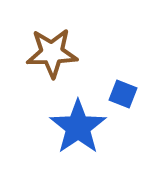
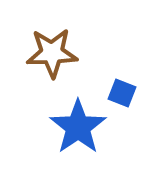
blue square: moved 1 px left, 1 px up
